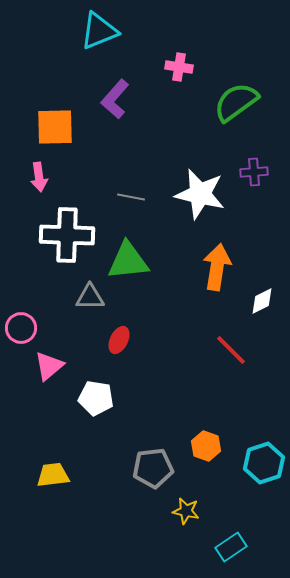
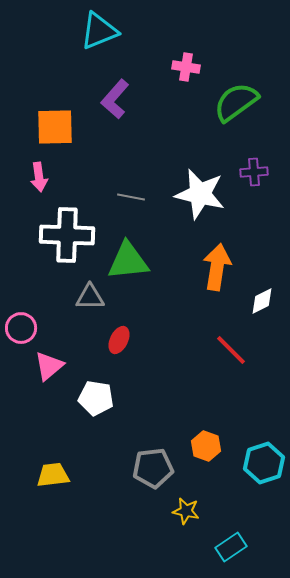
pink cross: moved 7 px right
